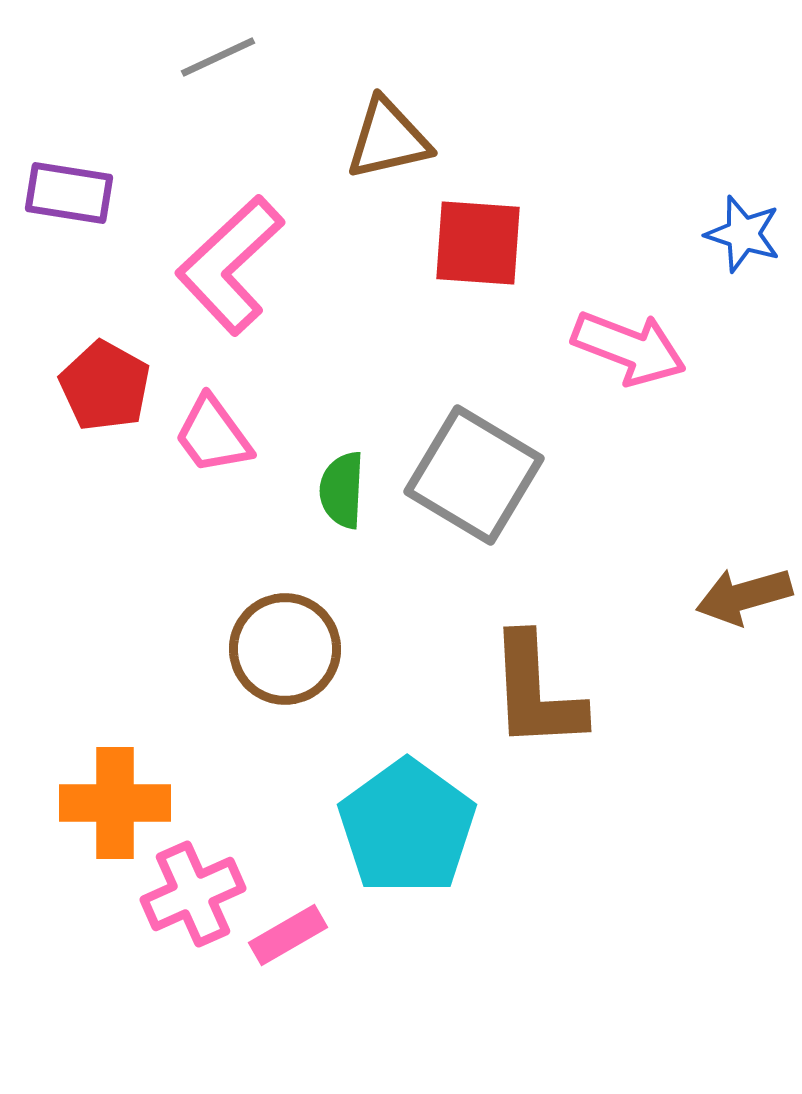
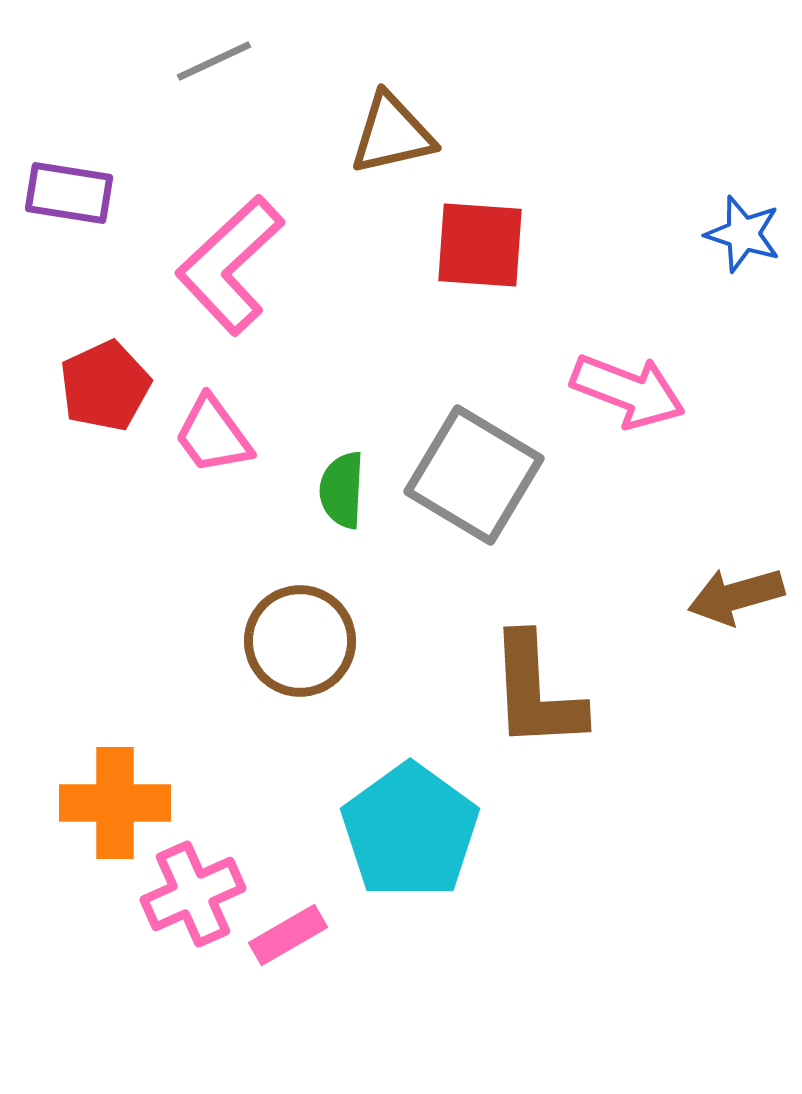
gray line: moved 4 px left, 4 px down
brown triangle: moved 4 px right, 5 px up
red square: moved 2 px right, 2 px down
pink arrow: moved 1 px left, 43 px down
red pentagon: rotated 18 degrees clockwise
brown arrow: moved 8 px left
brown circle: moved 15 px right, 8 px up
cyan pentagon: moved 3 px right, 4 px down
